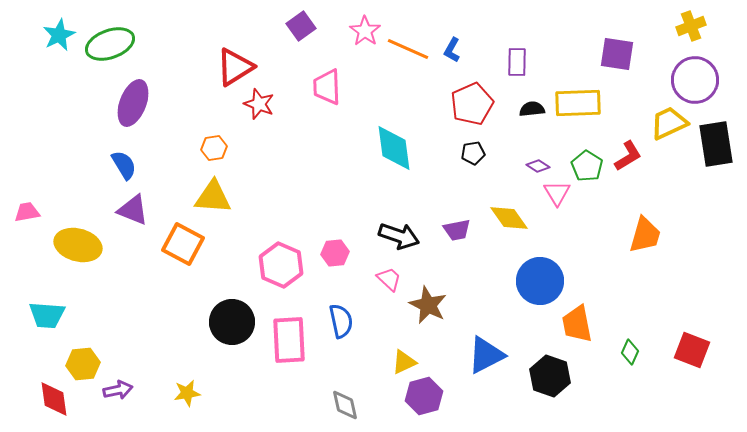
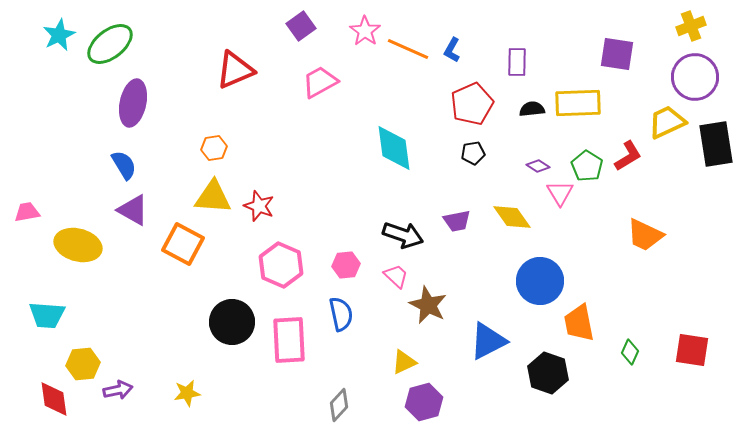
green ellipse at (110, 44): rotated 18 degrees counterclockwise
red triangle at (235, 67): moved 3 px down; rotated 9 degrees clockwise
purple circle at (695, 80): moved 3 px up
pink trapezoid at (327, 87): moved 7 px left, 5 px up; rotated 63 degrees clockwise
purple ellipse at (133, 103): rotated 9 degrees counterclockwise
red star at (259, 104): moved 102 px down
yellow trapezoid at (669, 123): moved 2 px left, 1 px up
pink triangle at (557, 193): moved 3 px right
purple triangle at (133, 210): rotated 8 degrees clockwise
yellow diamond at (509, 218): moved 3 px right, 1 px up
purple trapezoid at (457, 230): moved 9 px up
orange trapezoid at (645, 235): rotated 99 degrees clockwise
black arrow at (399, 236): moved 4 px right, 1 px up
pink hexagon at (335, 253): moved 11 px right, 12 px down
pink trapezoid at (389, 279): moved 7 px right, 3 px up
blue semicircle at (341, 321): moved 7 px up
orange trapezoid at (577, 324): moved 2 px right, 1 px up
red square at (692, 350): rotated 12 degrees counterclockwise
blue triangle at (486, 355): moved 2 px right, 14 px up
black hexagon at (550, 376): moved 2 px left, 3 px up
purple hexagon at (424, 396): moved 6 px down
gray diamond at (345, 405): moved 6 px left; rotated 56 degrees clockwise
